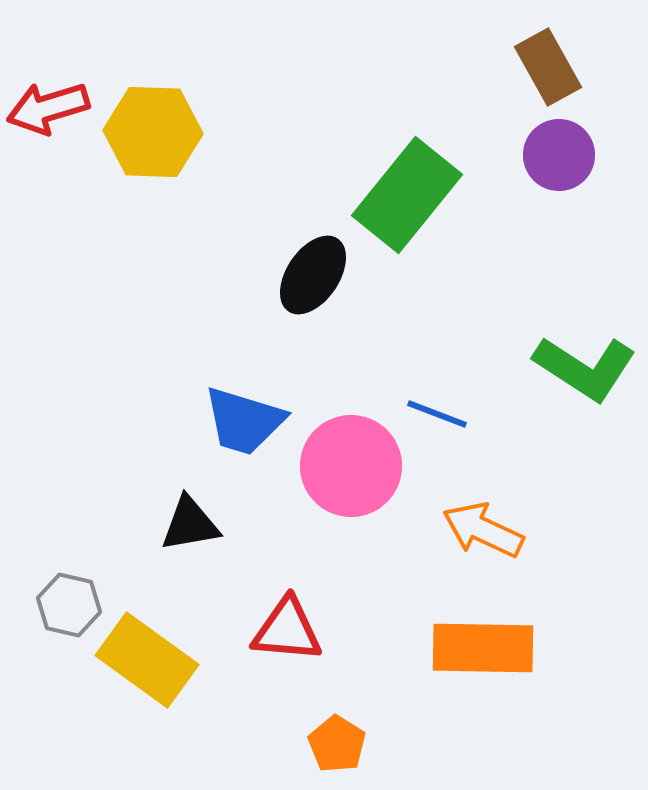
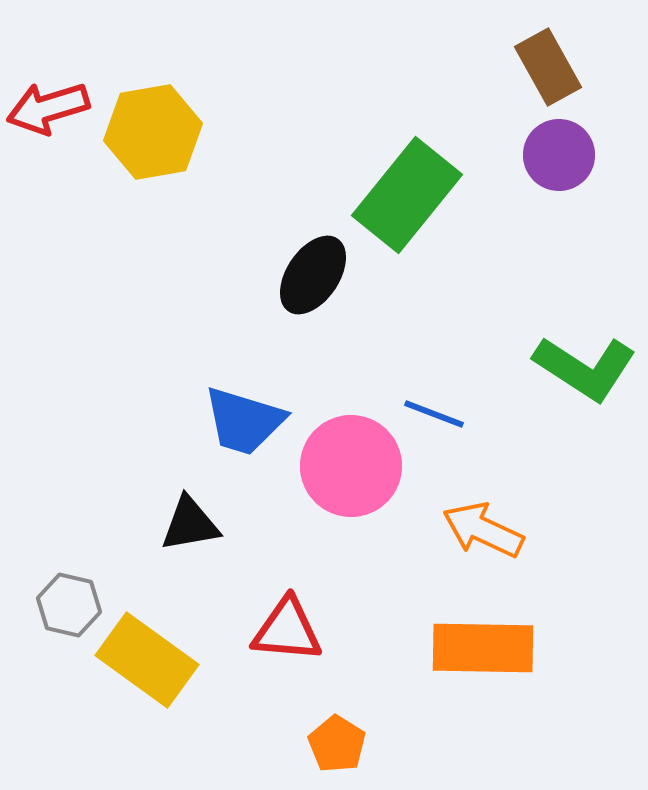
yellow hexagon: rotated 12 degrees counterclockwise
blue line: moved 3 px left
